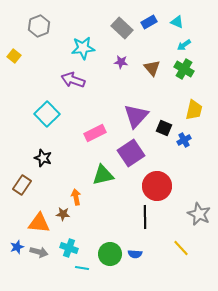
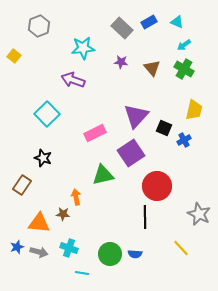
cyan line: moved 5 px down
